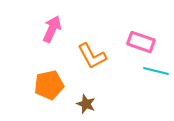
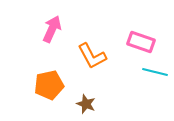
cyan line: moved 1 px left, 1 px down
